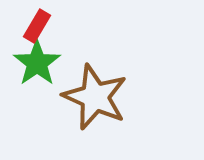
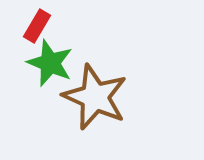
green star: moved 13 px right; rotated 15 degrees counterclockwise
